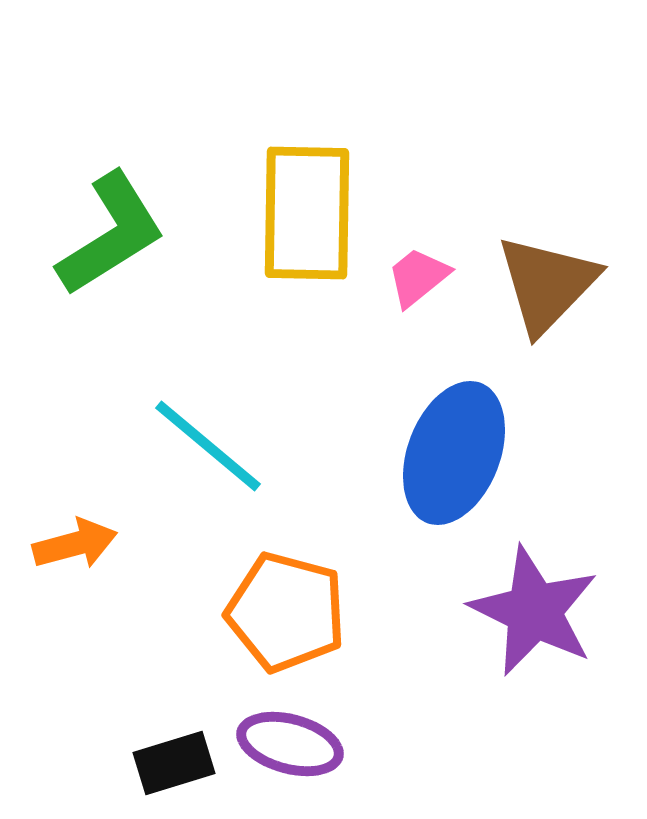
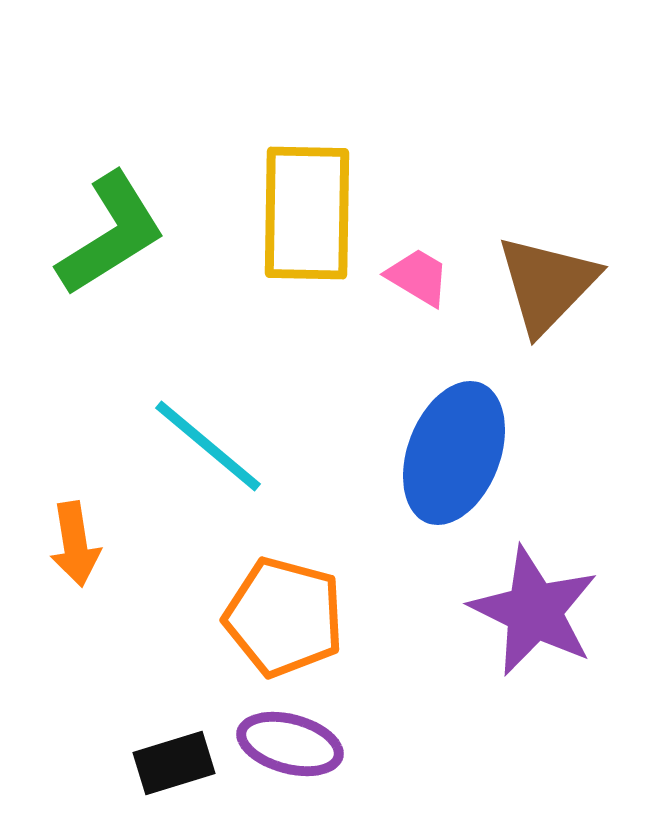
pink trapezoid: rotated 70 degrees clockwise
orange arrow: rotated 96 degrees clockwise
orange pentagon: moved 2 px left, 5 px down
